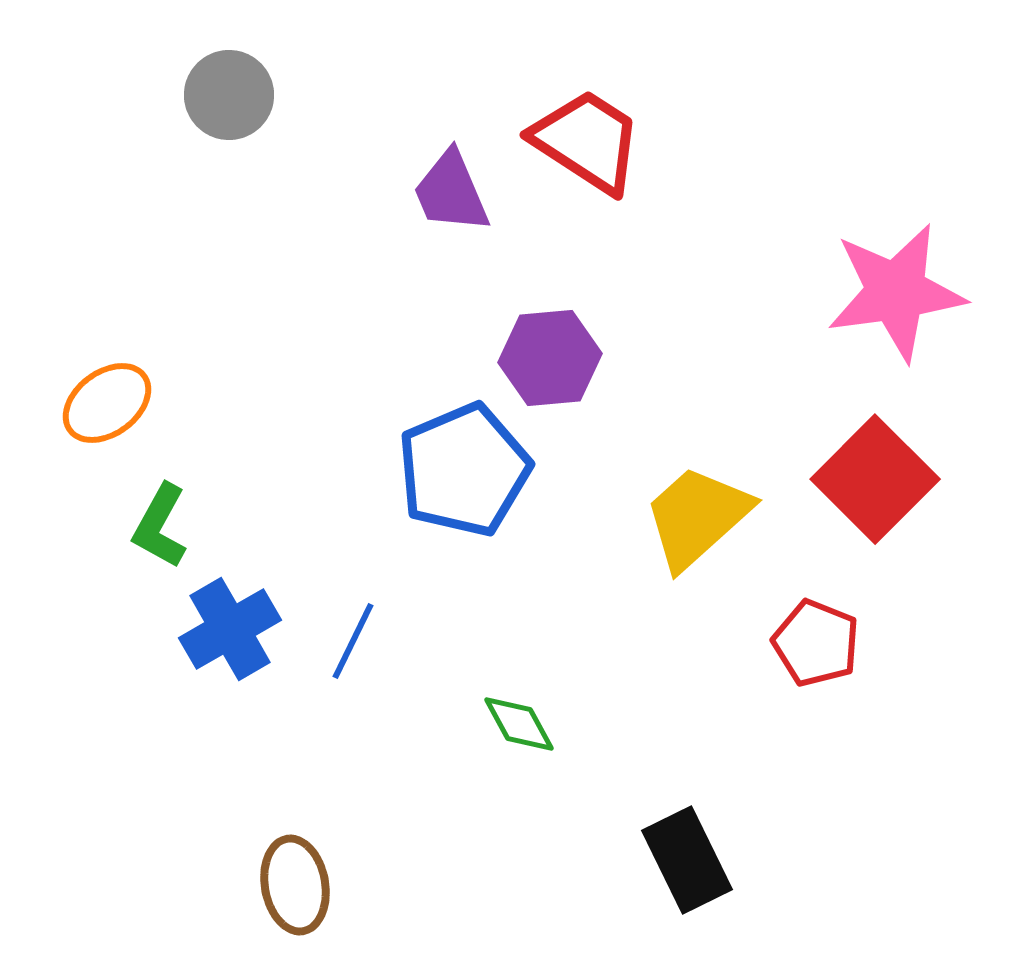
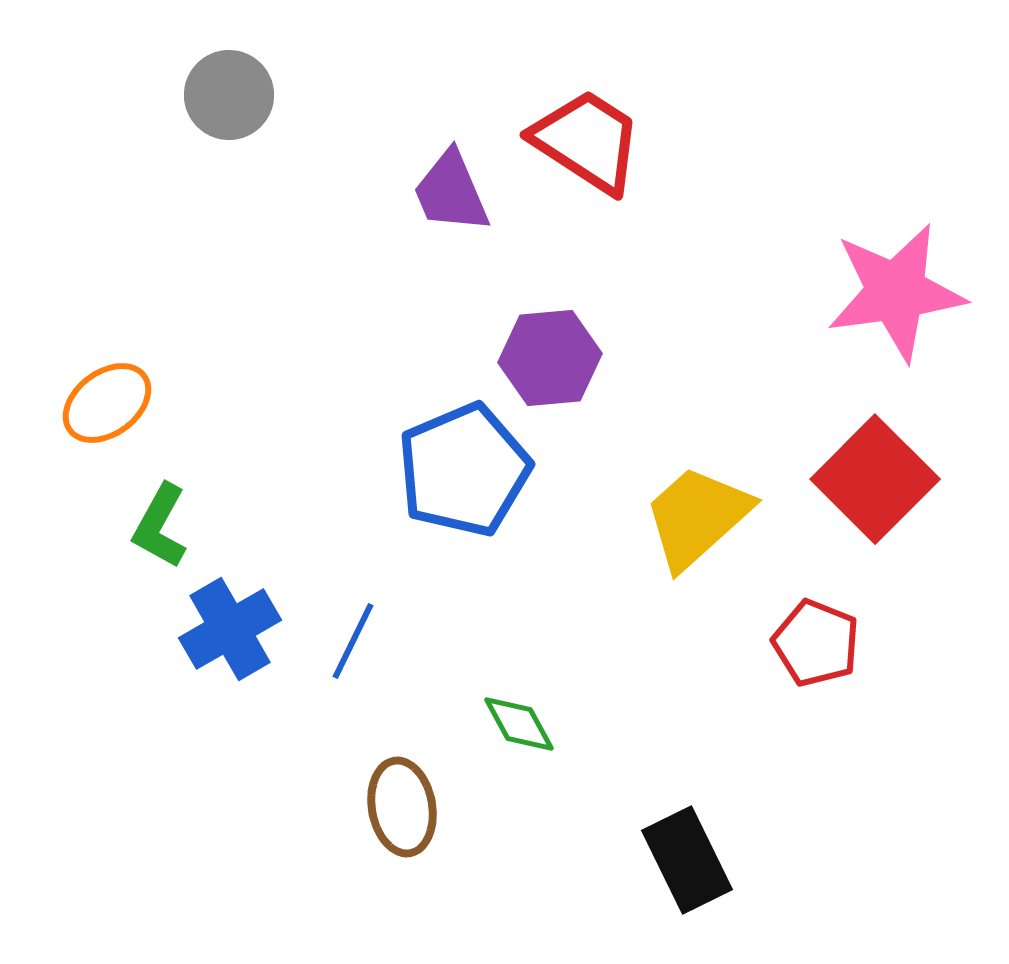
brown ellipse: moved 107 px right, 78 px up
